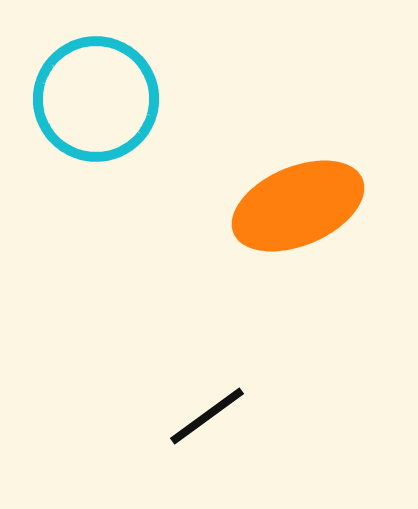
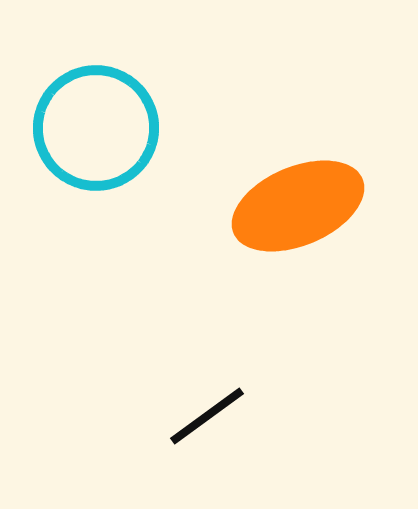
cyan circle: moved 29 px down
